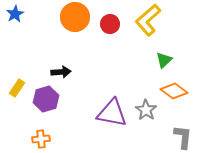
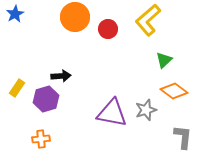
red circle: moved 2 px left, 5 px down
black arrow: moved 4 px down
gray star: rotated 20 degrees clockwise
